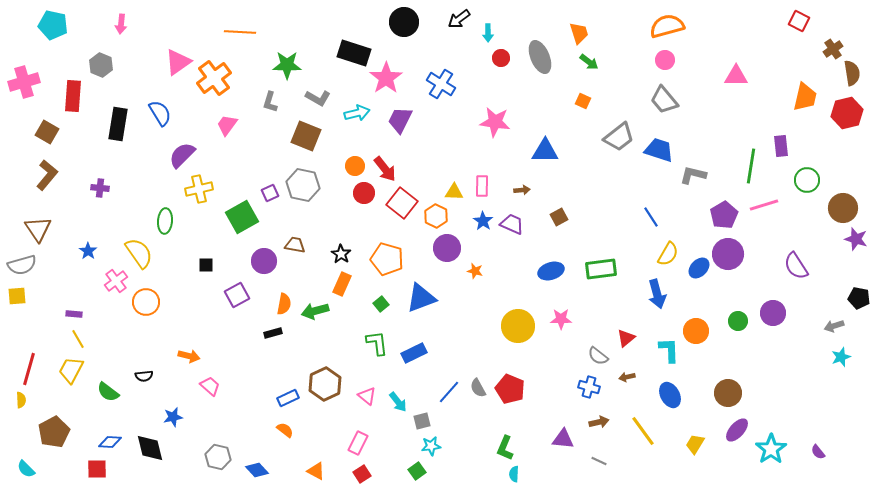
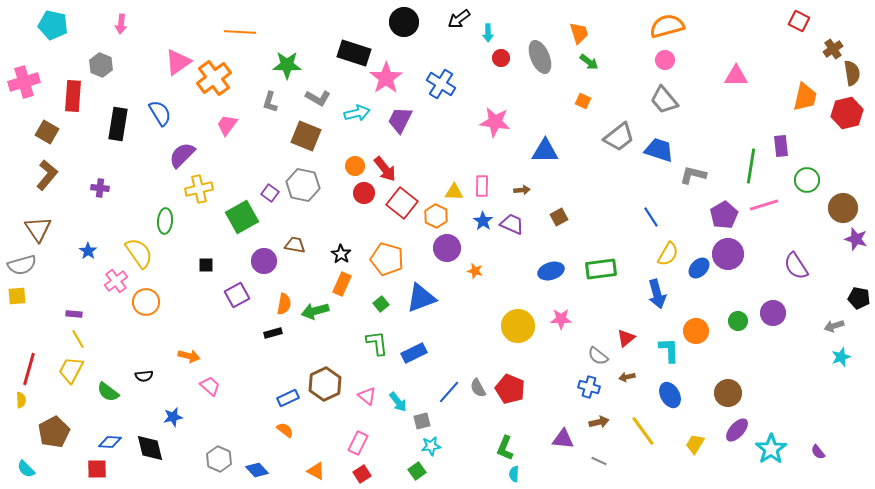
purple square at (270, 193): rotated 30 degrees counterclockwise
gray hexagon at (218, 457): moved 1 px right, 2 px down; rotated 10 degrees clockwise
